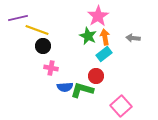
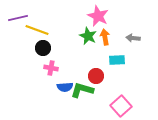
pink star: rotated 15 degrees counterclockwise
black circle: moved 2 px down
cyan rectangle: moved 13 px right, 6 px down; rotated 35 degrees clockwise
